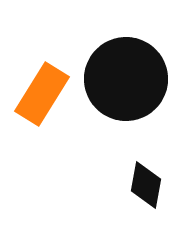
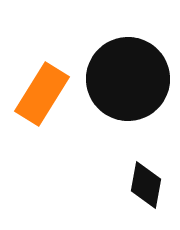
black circle: moved 2 px right
